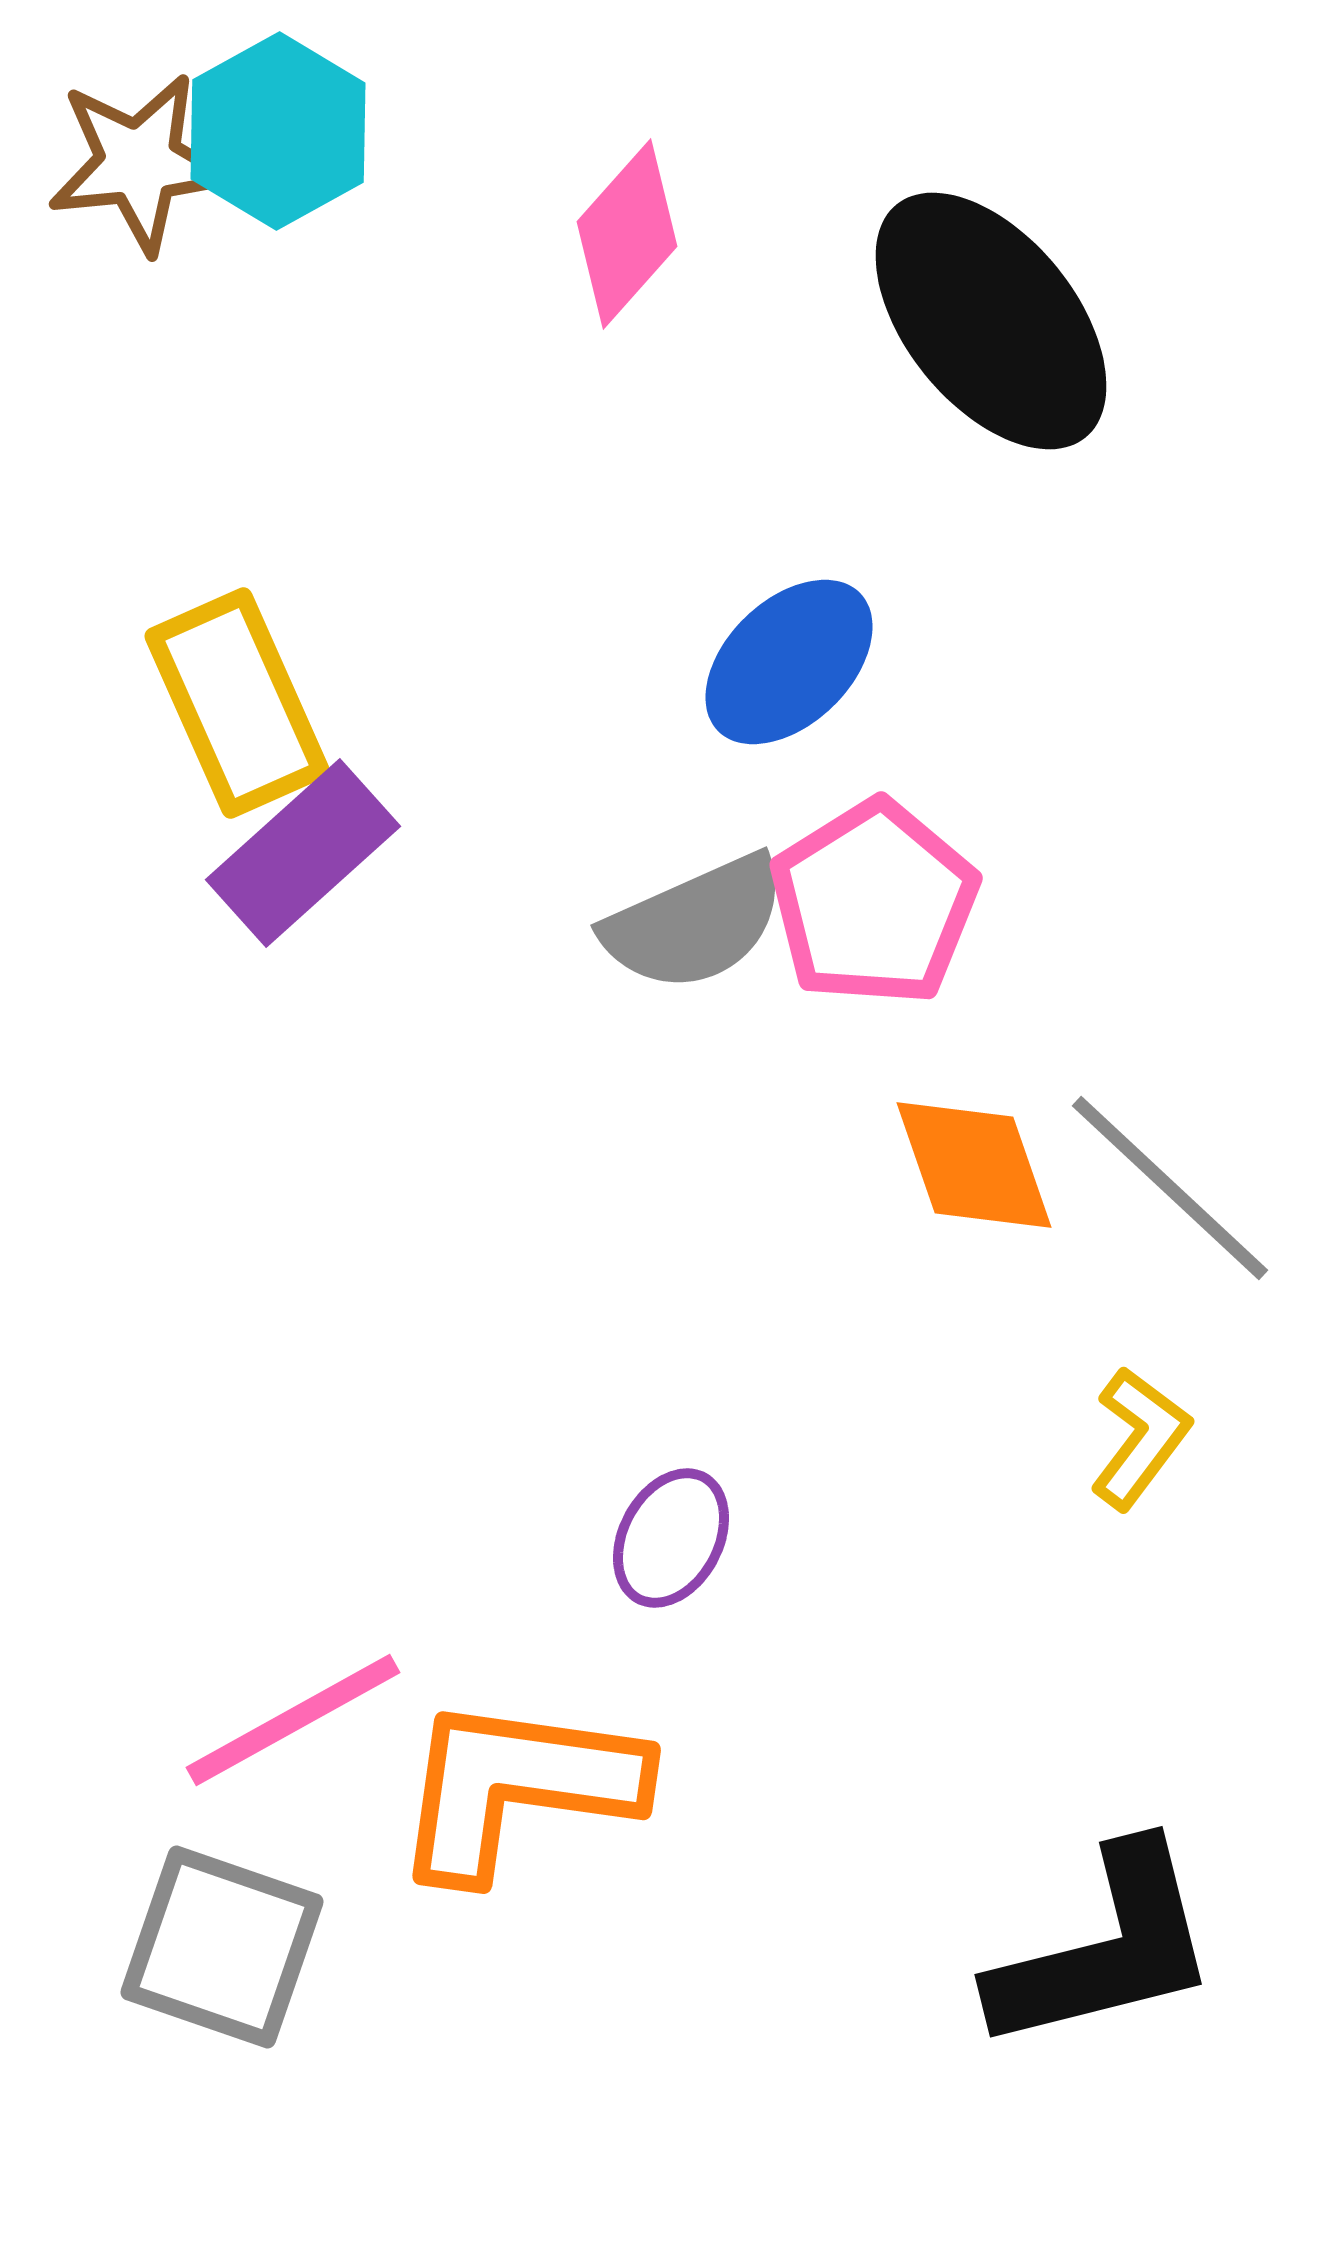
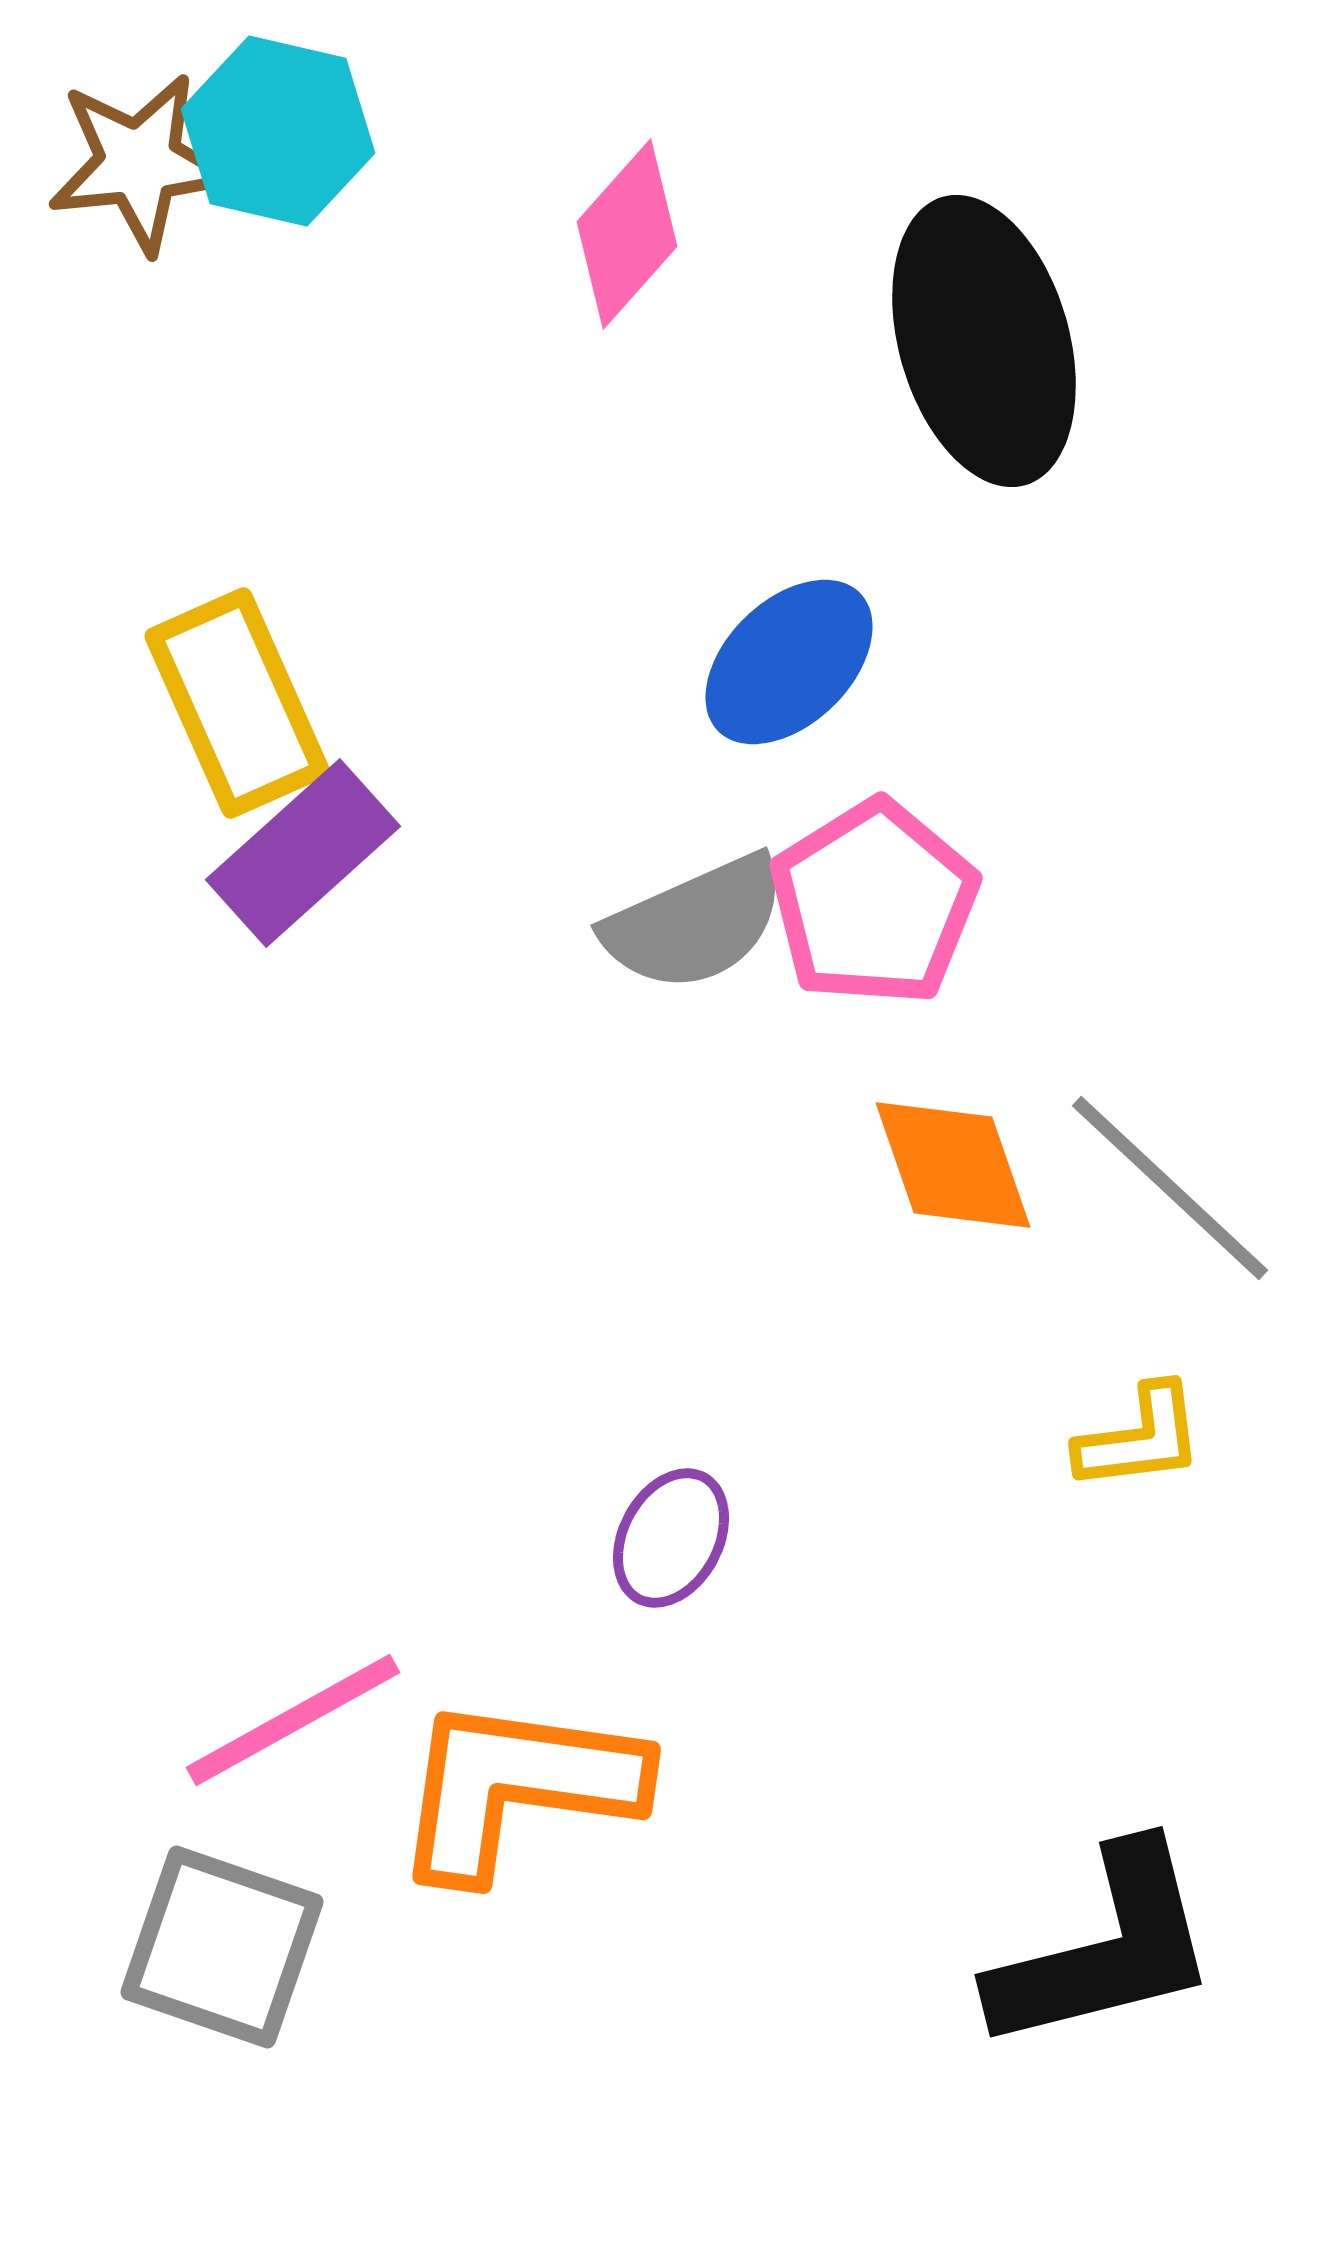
cyan hexagon: rotated 18 degrees counterclockwise
black ellipse: moved 7 px left, 20 px down; rotated 23 degrees clockwise
orange diamond: moved 21 px left
yellow L-shape: rotated 46 degrees clockwise
